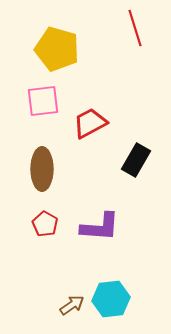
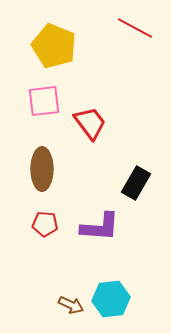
red line: rotated 45 degrees counterclockwise
yellow pentagon: moved 3 px left, 3 px up; rotated 6 degrees clockwise
pink square: moved 1 px right
red trapezoid: rotated 81 degrees clockwise
black rectangle: moved 23 px down
red pentagon: rotated 25 degrees counterclockwise
brown arrow: moved 1 px left; rotated 60 degrees clockwise
